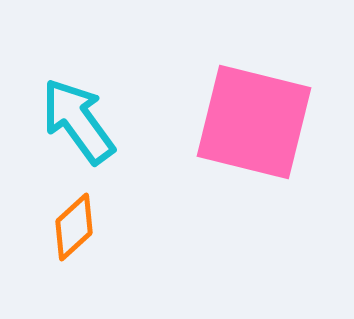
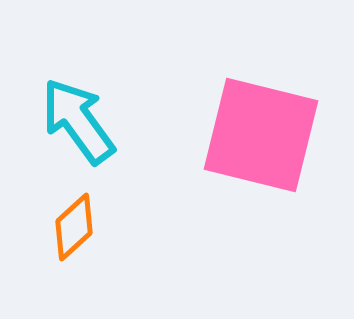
pink square: moved 7 px right, 13 px down
